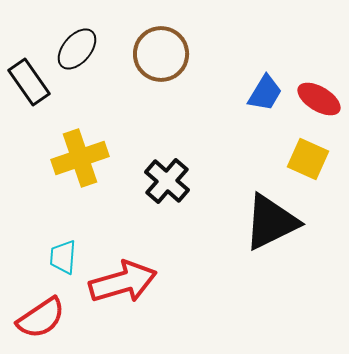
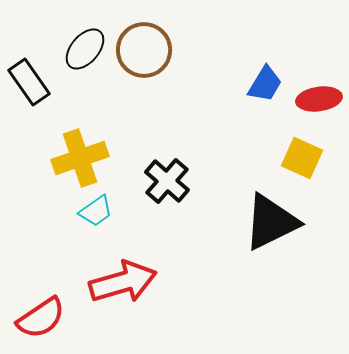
black ellipse: moved 8 px right
brown circle: moved 17 px left, 4 px up
blue trapezoid: moved 9 px up
red ellipse: rotated 39 degrees counterclockwise
yellow square: moved 6 px left, 1 px up
cyan trapezoid: moved 33 px right, 46 px up; rotated 129 degrees counterclockwise
